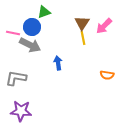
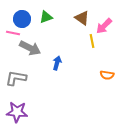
green triangle: moved 2 px right, 5 px down
brown triangle: moved 5 px up; rotated 28 degrees counterclockwise
blue circle: moved 10 px left, 8 px up
yellow line: moved 9 px right, 3 px down
gray arrow: moved 3 px down
blue arrow: moved 1 px left; rotated 24 degrees clockwise
purple star: moved 4 px left, 1 px down
